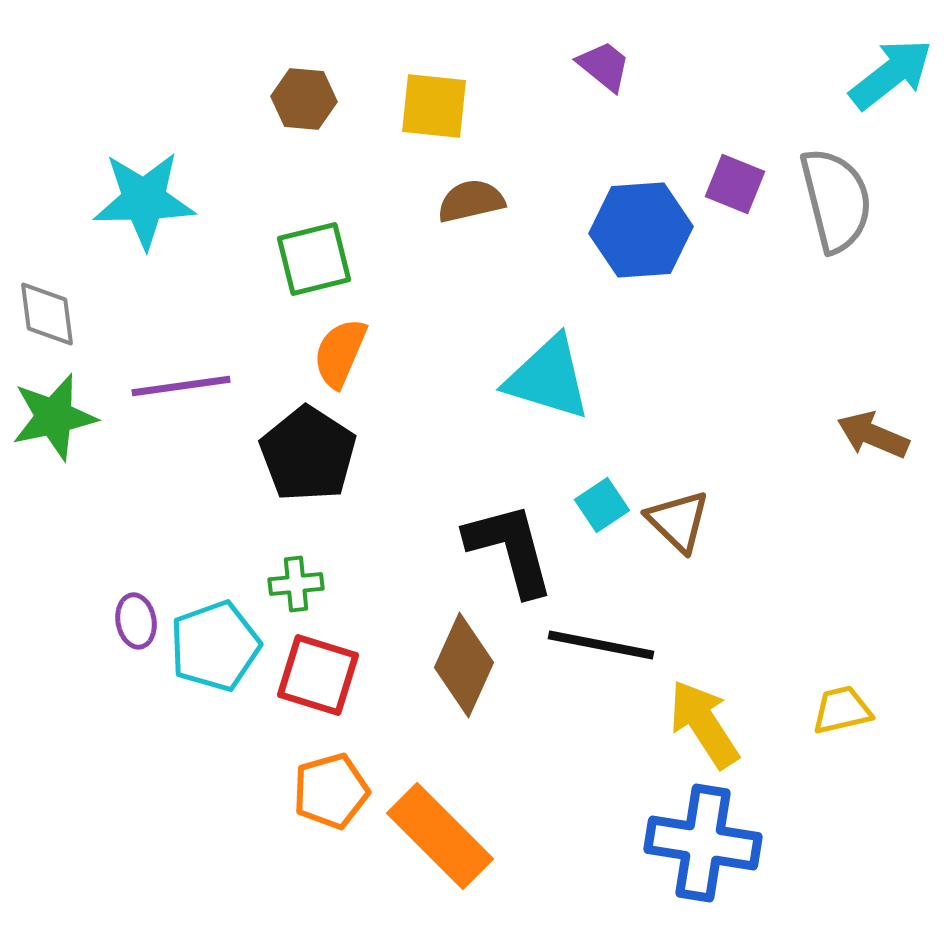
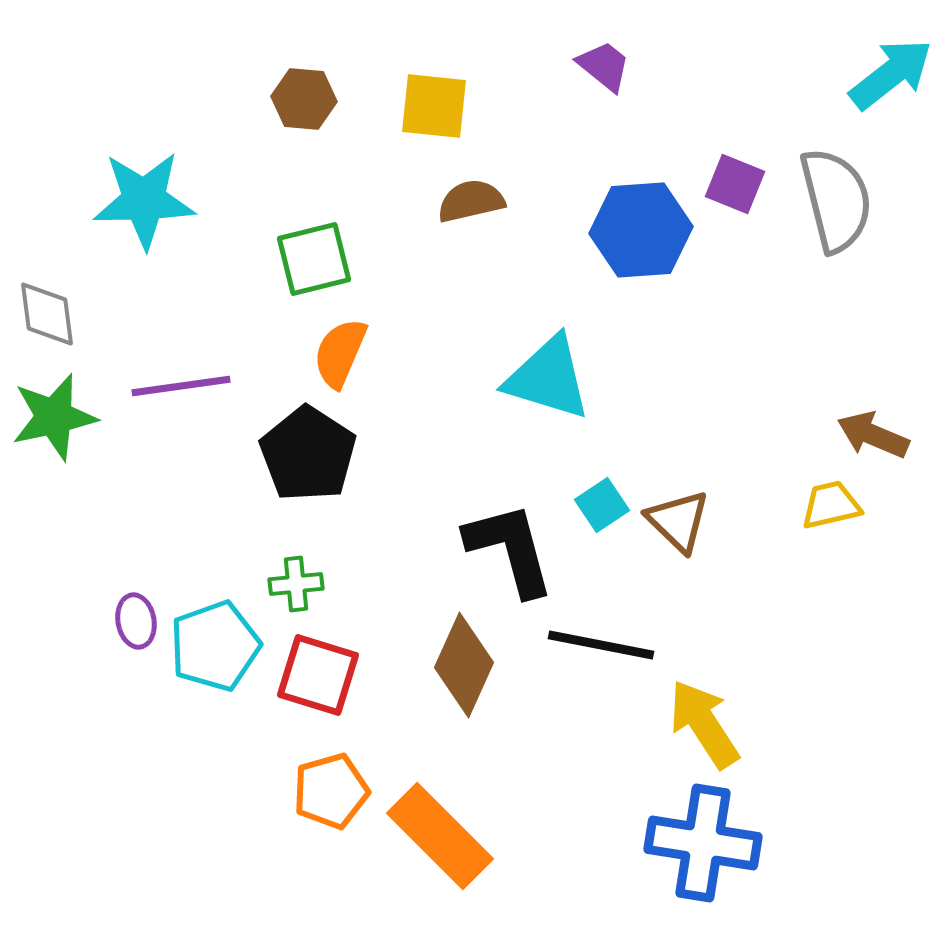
yellow trapezoid: moved 11 px left, 205 px up
